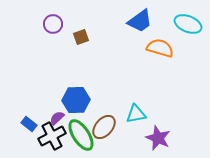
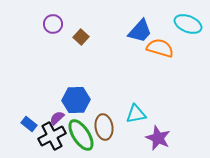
blue trapezoid: moved 10 px down; rotated 12 degrees counterclockwise
brown square: rotated 28 degrees counterclockwise
brown ellipse: rotated 50 degrees counterclockwise
